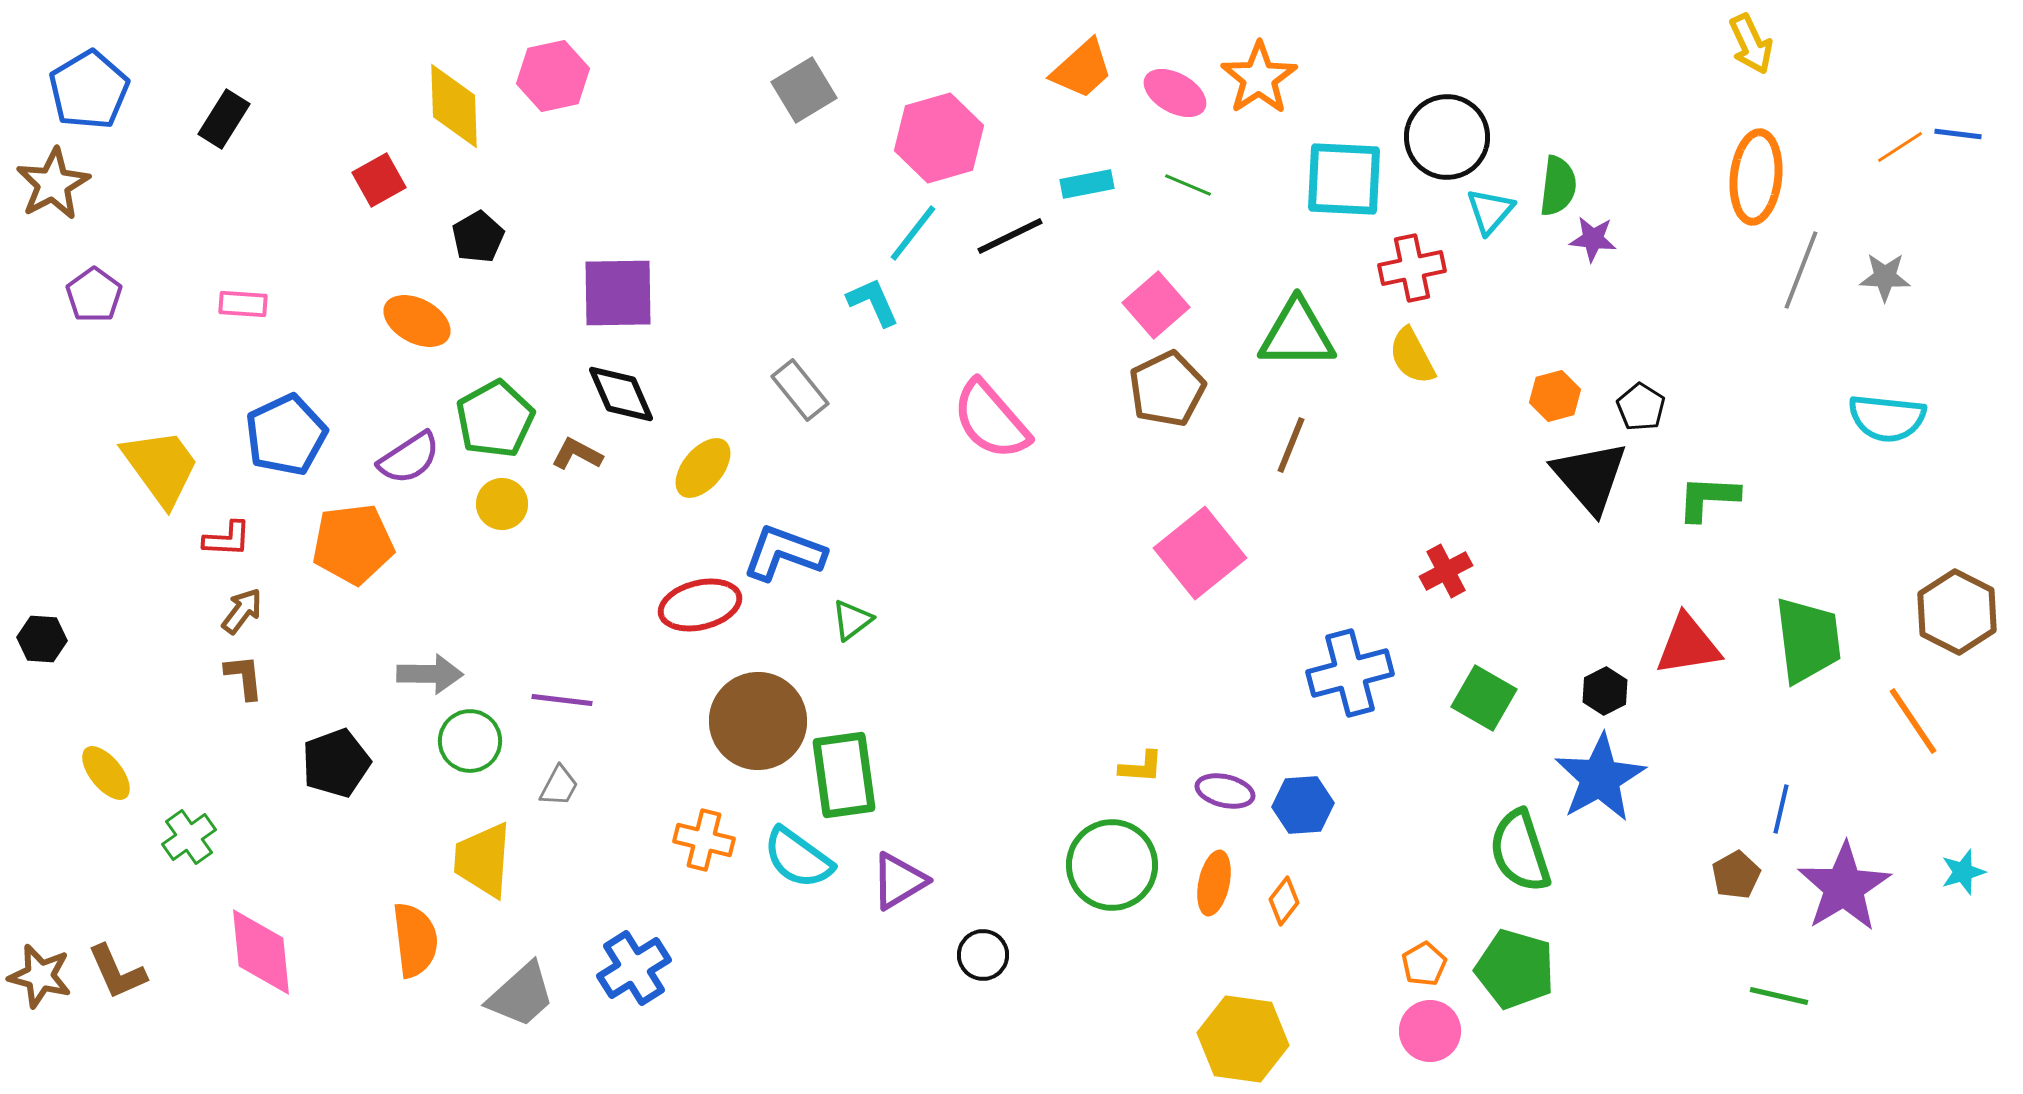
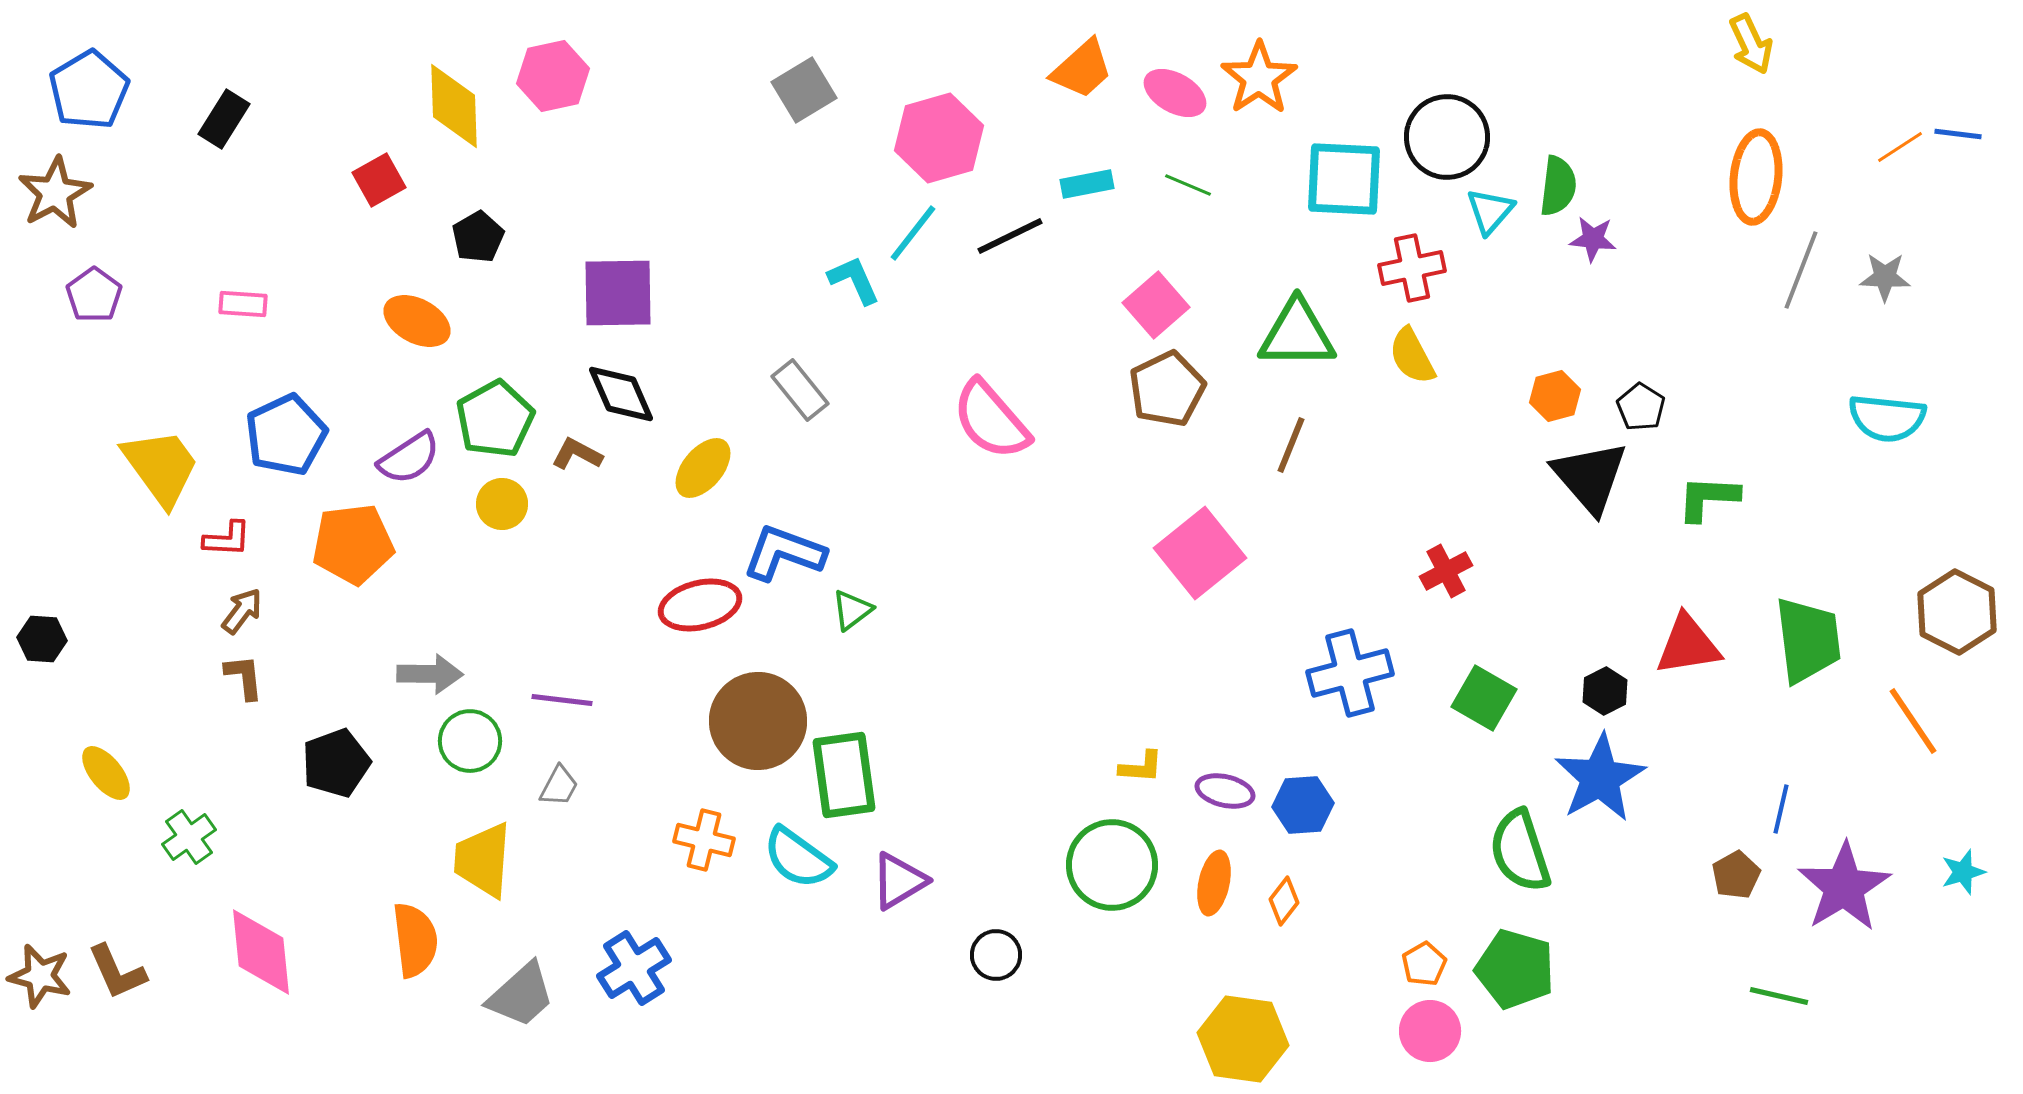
brown star at (53, 184): moved 2 px right, 9 px down
cyan L-shape at (873, 302): moved 19 px left, 22 px up
green triangle at (852, 620): moved 10 px up
black circle at (983, 955): moved 13 px right
